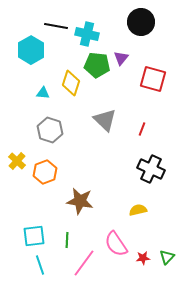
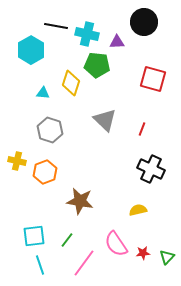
black circle: moved 3 px right
purple triangle: moved 4 px left, 16 px up; rotated 49 degrees clockwise
yellow cross: rotated 30 degrees counterclockwise
green line: rotated 35 degrees clockwise
red star: moved 5 px up
